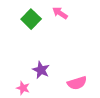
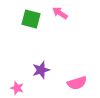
green square: rotated 30 degrees counterclockwise
purple star: rotated 30 degrees clockwise
pink star: moved 6 px left
